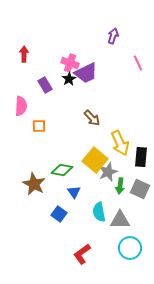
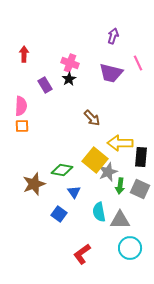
purple trapezoid: moved 25 px right; rotated 40 degrees clockwise
orange square: moved 17 px left
yellow arrow: rotated 115 degrees clockwise
brown star: rotated 25 degrees clockwise
